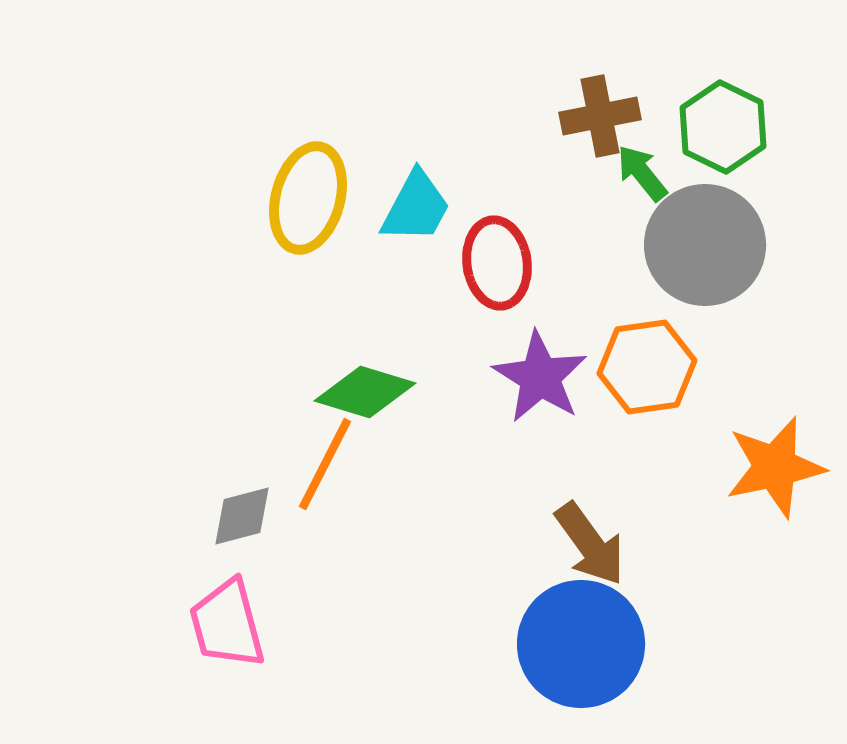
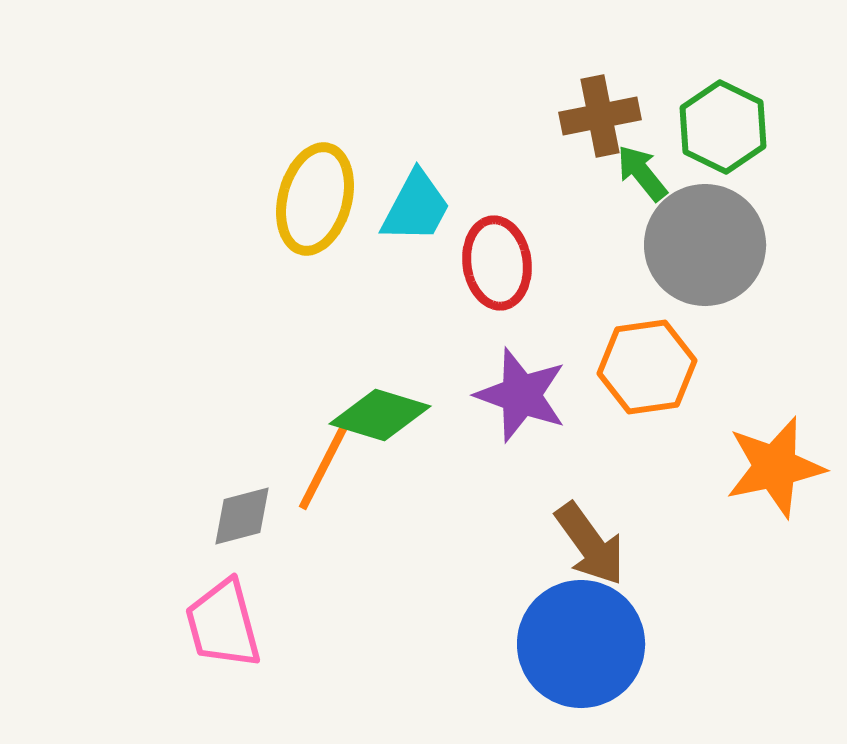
yellow ellipse: moved 7 px right, 1 px down
purple star: moved 19 px left, 18 px down; rotated 12 degrees counterclockwise
green diamond: moved 15 px right, 23 px down
pink trapezoid: moved 4 px left
